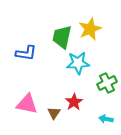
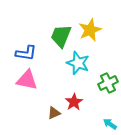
yellow star: moved 1 px down
green trapezoid: moved 1 px left, 1 px up; rotated 10 degrees clockwise
cyan star: rotated 25 degrees clockwise
green cross: moved 1 px right
pink triangle: moved 24 px up
brown triangle: rotated 32 degrees clockwise
cyan arrow: moved 4 px right, 5 px down; rotated 24 degrees clockwise
